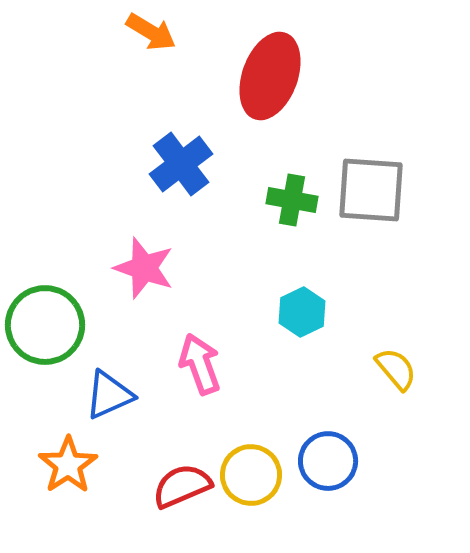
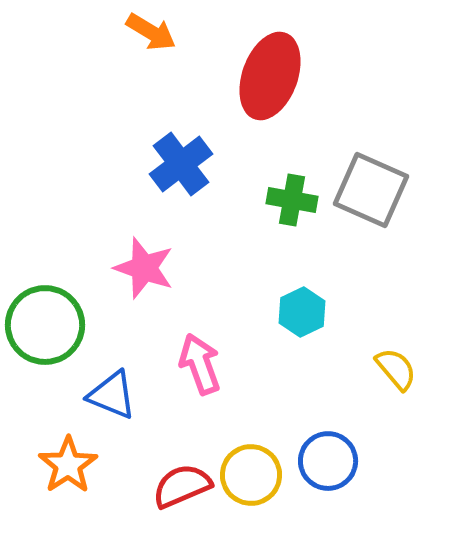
gray square: rotated 20 degrees clockwise
blue triangle: moved 3 px right; rotated 46 degrees clockwise
